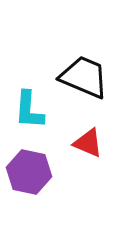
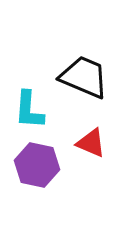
red triangle: moved 3 px right
purple hexagon: moved 8 px right, 7 px up
